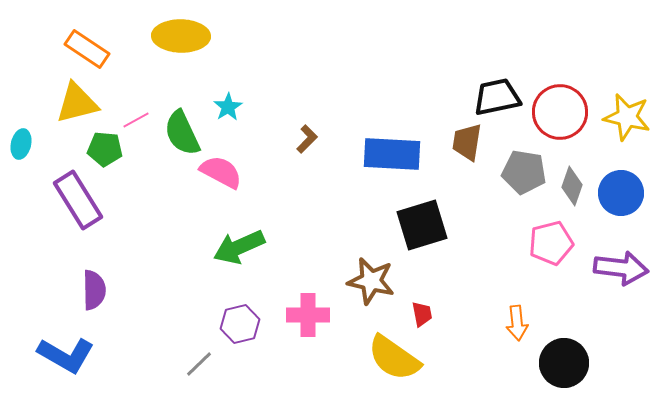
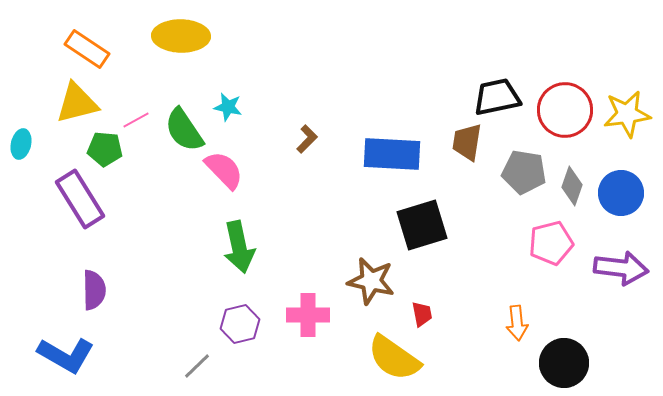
cyan star: rotated 28 degrees counterclockwise
red circle: moved 5 px right, 2 px up
yellow star: moved 3 px up; rotated 21 degrees counterclockwise
green semicircle: moved 2 px right, 3 px up; rotated 9 degrees counterclockwise
pink semicircle: moved 3 px right, 2 px up; rotated 18 degrees clockwise
purple rectangle: moved 2 px right, 1 px up
green arrow: rotated 78 degrees counterclockwise
gray line: moved 2 px left, 2 px down
